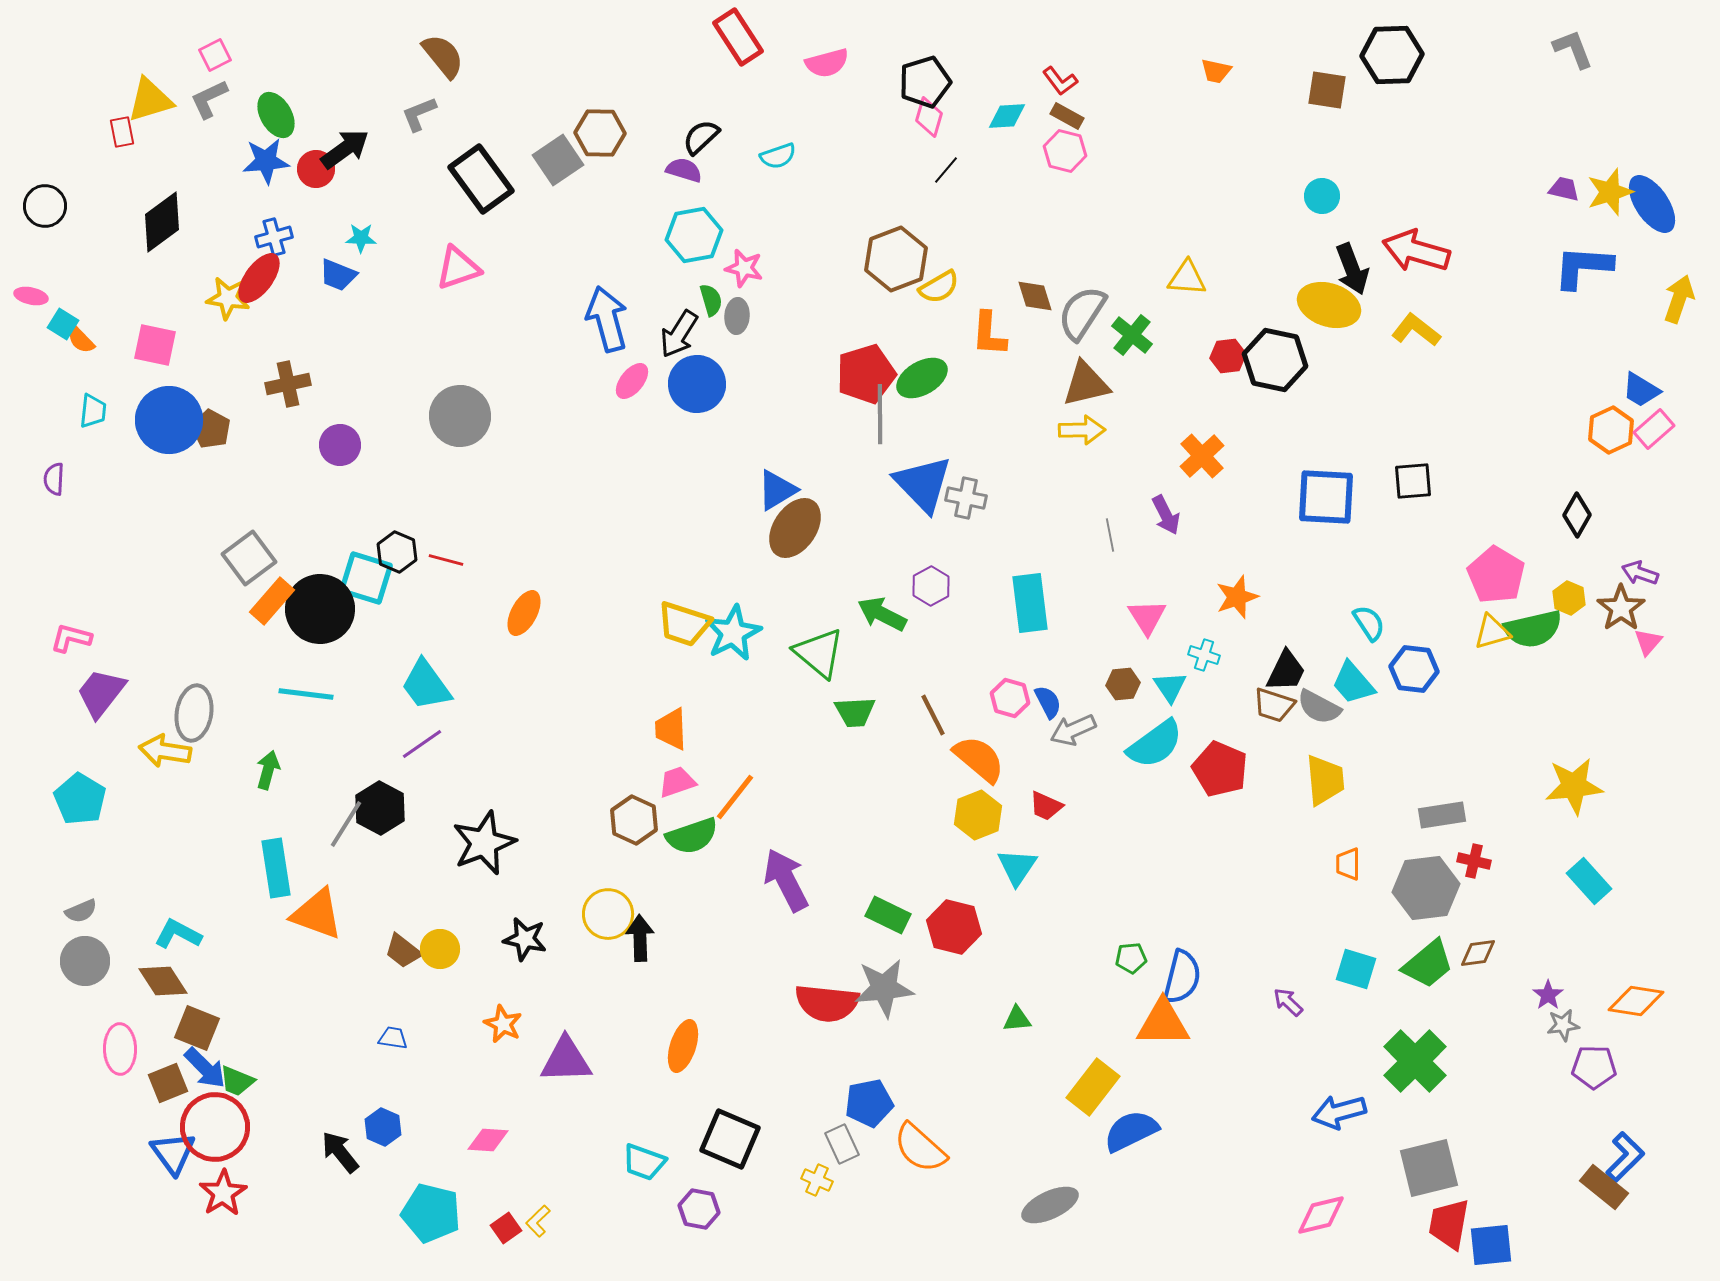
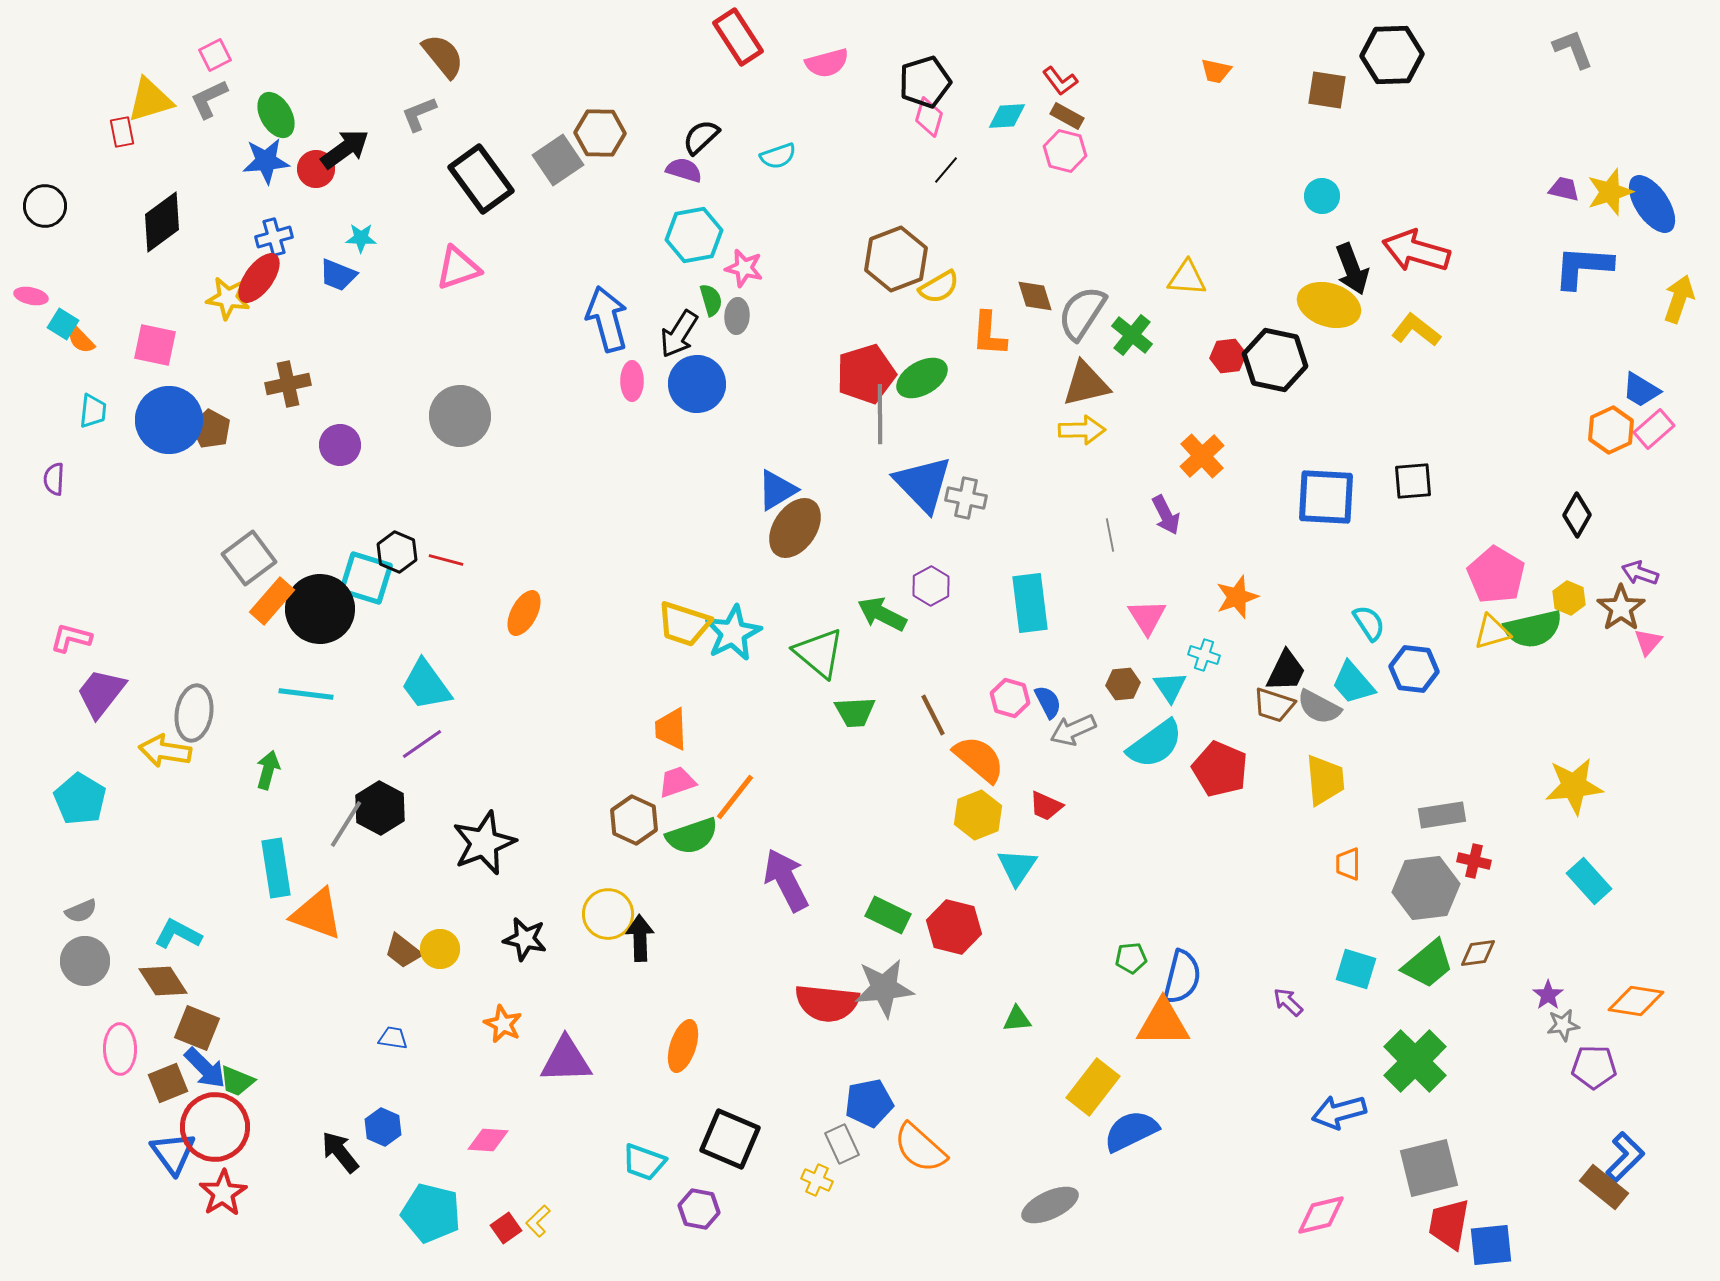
pink ellipse at (632, 381): rotated 39 degrees counterclockwise
